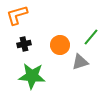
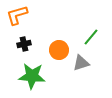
orange circle: moved 1 px left, 5 px down
gray triangle: moved 1 px right, 1 px down
